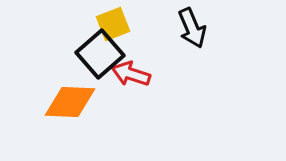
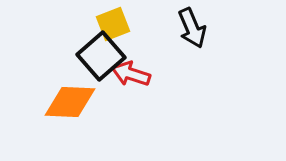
black square: moved 1 px right, 2 px down
